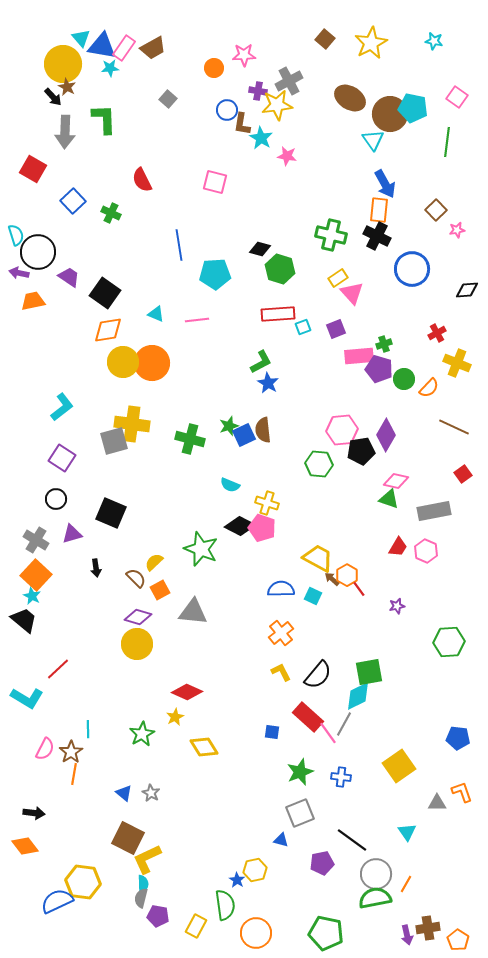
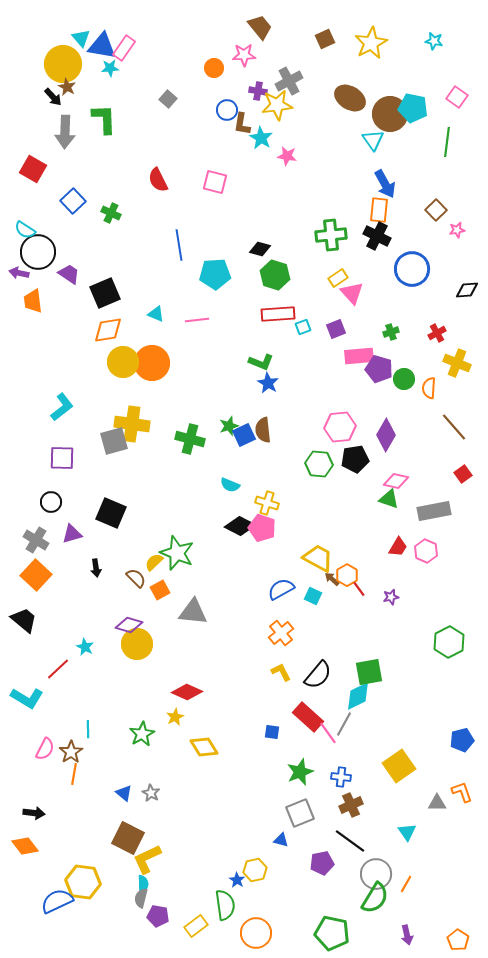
brown square at (325, 39): rotated 24 degrees clockwise
brown trapezoid at (153, 48): moved 107 px right, 21 px up; rotated 100 degrees counterclockwise
red semicircle at (142, 180): moved 16 px right
cyan semicircle at (16, 235): moved 9 px right, 5 px up; rotated 140 degrees clockwise
green cross at (331, 235): rotated 20 degrees counterclockwise
green hexagon at (280, 269): moved 5 px left, 6 px down
purple trapezoid at (69, 277): moved 3 px up
black square at (105, 293): rotated 32 degrees clockwise
orange trapezoid at (33, 301): rotated 85 degrees counterclockwise
green cross at (384, 344): moved 7 px right, 12 px up
green L-shape at (261, 362): rotated 50 degrees clockwise
orange semicircle at (429, 388): rotated 140 degrees clockwise
brown line at (454, 427): rotated 24 degrees clockwise
pink hexagon at (342, 430): moved 2 px left, 3 px up
black pentagon at (361, 451): moved 6 px left, 8 px down
purple square at (62, 458): rotated 32 degrees counterclockwise
black circle at (56, 499): moved 5 px left, 3 px down
green star at (201, 549): moved 24 px left, 4 px down
blue semicircle at (281, 589): rotated 28 degrees counterclockwise
cyan star at (32, 596): moved 53 px right, 51 px down
purple star at (397, 606): moved 6 px left, 9 px up
purple diamond at (138, 617): moved 9 px left, 8 px down
green hexagon at (449, 642): rotated 24 degrees counterclockwise
blue pentagon at (458, 738): moved 4 px right, 2 px down; rotated 20 degrees counterclockwise
black line at (352, 840): moved 2 px left, 1 px down
green semicircle at (375, 898): rotated 132 degrees clockwise
yellow rectangle at (196, 926): rotated 25 degrees clockwise
brown cross at (428, 928): moved 77 px left, 123 px up; rotated 15 degrees counterclockwise
green pentagon at (326, 933): moved 6 px right
